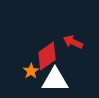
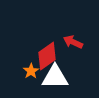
white triangle: moved 3 px up
